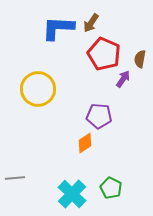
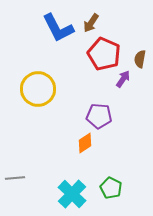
blue L-shape: rotated 120 degrees counterclockwise
